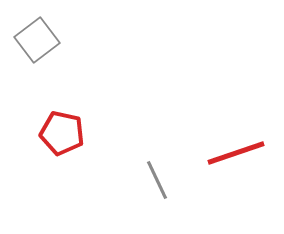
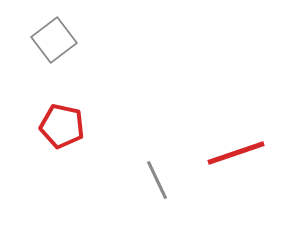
gray square: moved 17 px right
red pentagon: moved 7 px up
